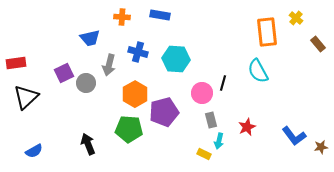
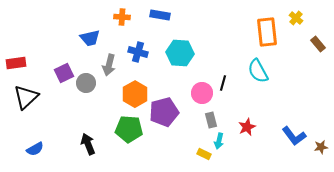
cyan hexagon: moved 4 px right, 6 px up
blue semicircle: moved 1 px right, 2 px up
